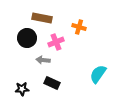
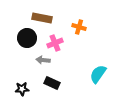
pink cross: moved 1 px left, 1 px down
